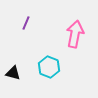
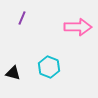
purple line: moved 4 px left, 5 px up
pink arrow: moved 3 px right, 7 px up; rotated 80 degrees clockwise
